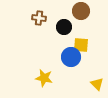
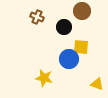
brown circle: moved 1 px right
brown cross: moved 2 px left, 1 px up; rotated 16 degrees clockwise
yellow square: moved 2 px down
blue circle: moved 2 px left, 2 px down
yellow triangle: rotated 24 degrees counterclockwise
